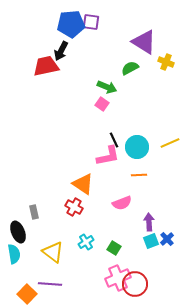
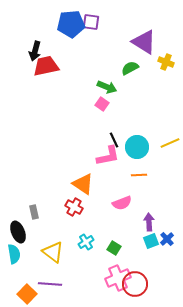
black arrow: moved 26 px left; rotated 12 degrees counterclockwise
